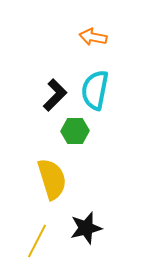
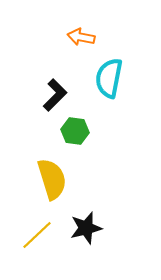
orange arrow: moved 12 px left
cyan semicircle: moved 14 px right, 12 px up
green hexagon: rotated 8 degrees clockwise
yellow line: moved 6 px up; rotated 20 degrees clockwise
